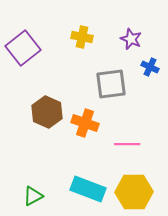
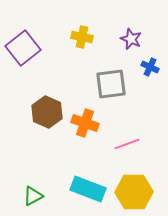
pink line: rotated 20 degrees counterclockwise
